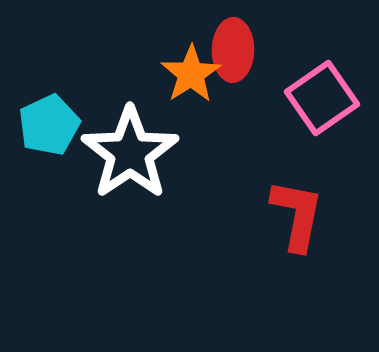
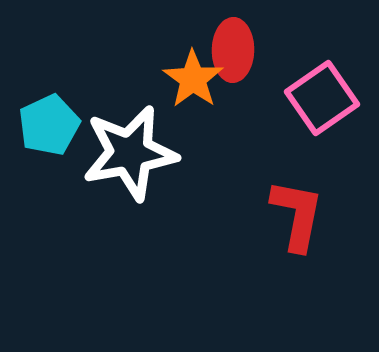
orange star: moved 2 px right, 5 px down; rotated 4 degrees counterclockwise
white star: rotated 24 degrees clockwise
